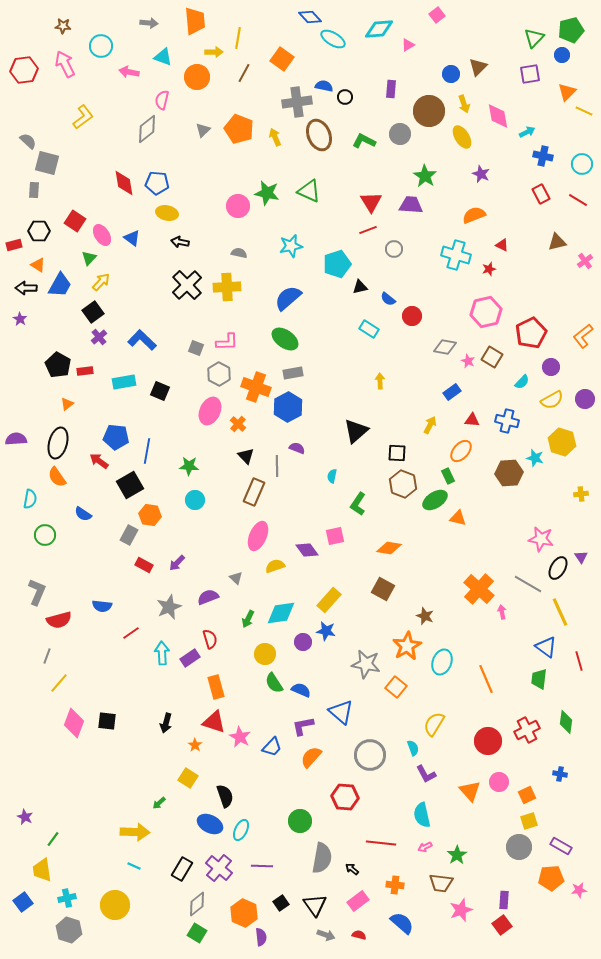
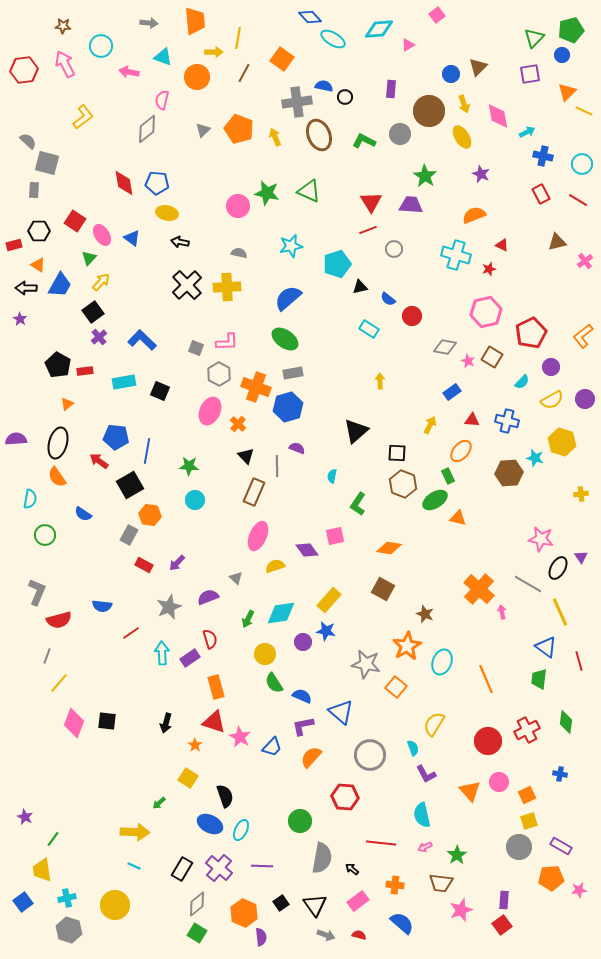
blue hexagon at (288, 407): rotated 12 degrees clockwise
brown star at (425, 616): moved 2 px up
blue semicircle at (301, 690): moved 1 px right, 6 px down
